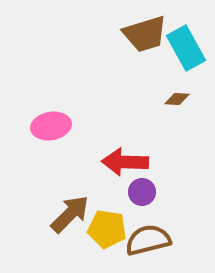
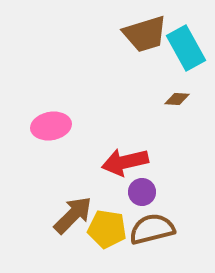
red arrow: rotated 15 degrees counterclockwise
brown arrow: moved 3 px right, 1 px down
brown semicircle: moved 4 px right, 11 px up
